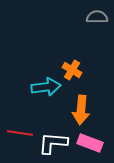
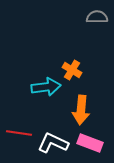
red line: moved 1 px left
white L-shape: rotated 20 degrees clockwise
